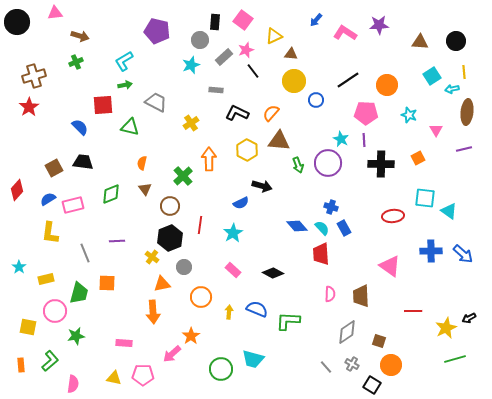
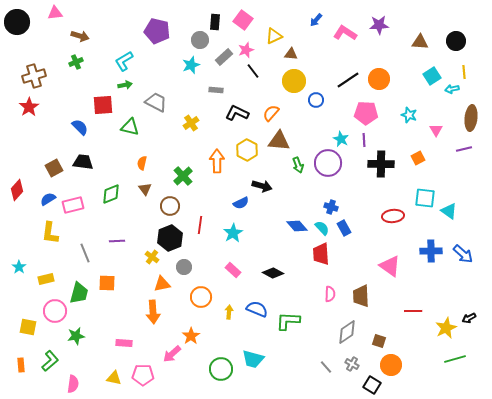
orange circle at (387, 85): moved 8 px left, 6 px up
brown ellipse at (467, 112): moved 4 px right, 6 px down
orange arrow at (209, 159): moved 8 px right, 2 px down
